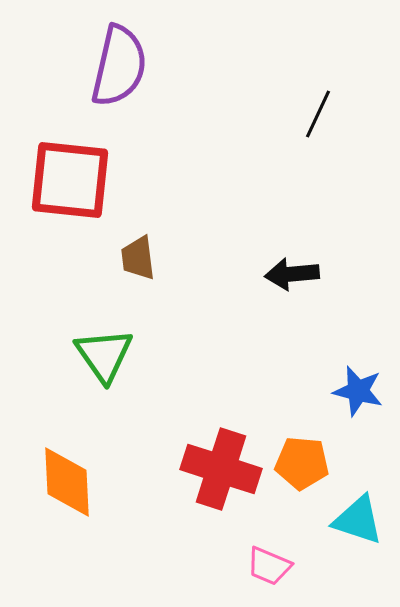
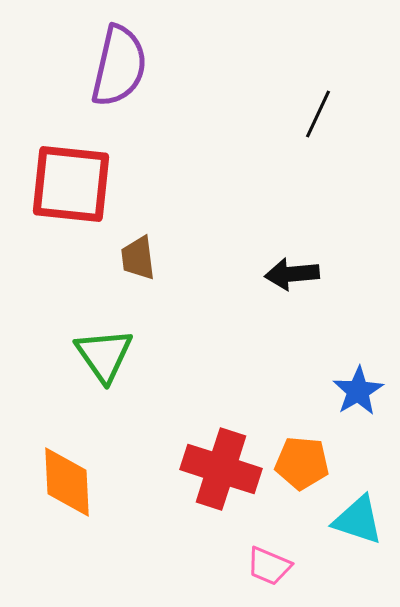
red square: moved 1 px right, 4 px down
blue star: rotated 27 degrees clockwise
